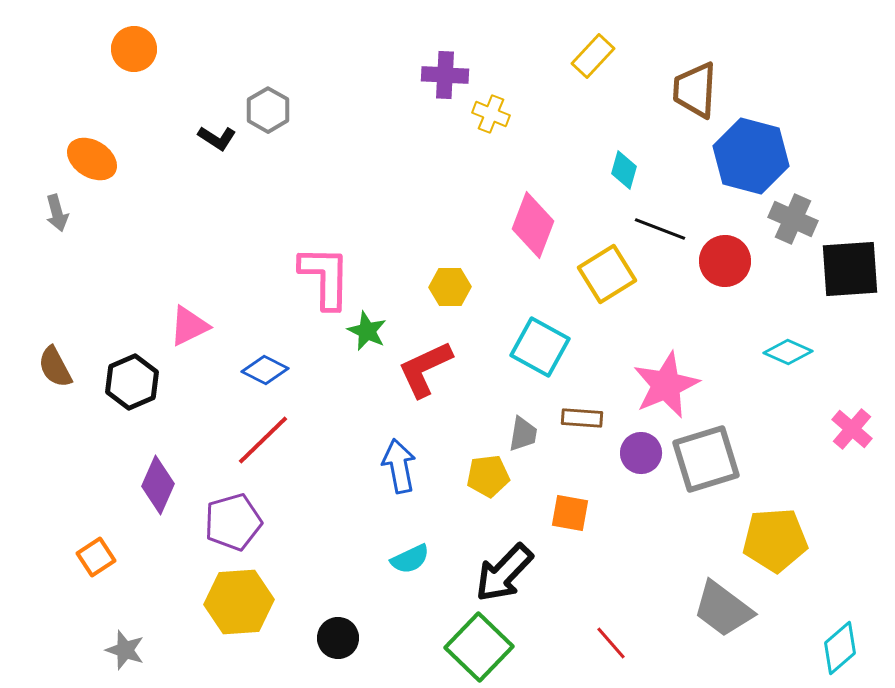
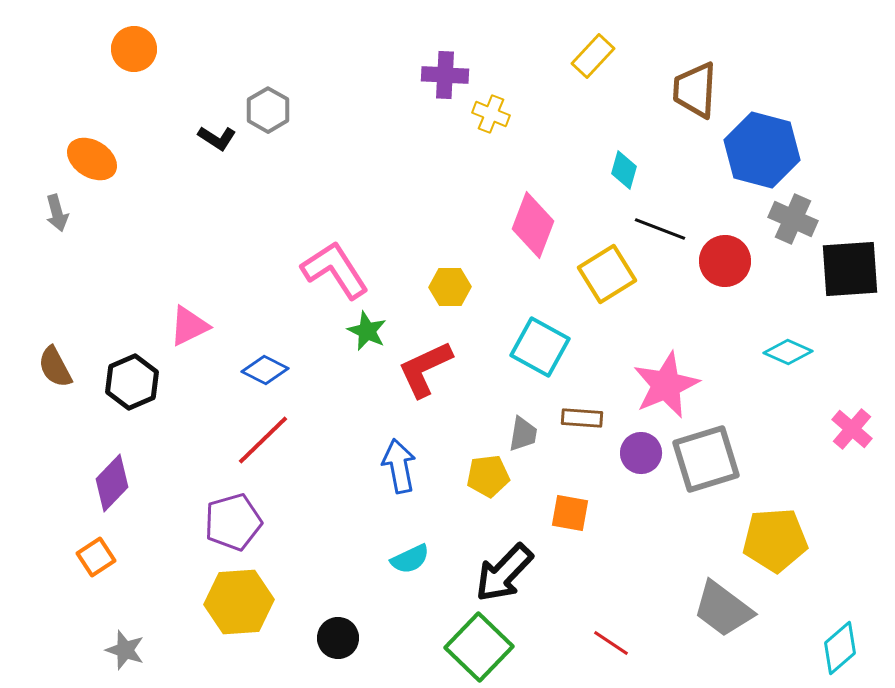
blue hexagon at (751, 156): moved 11 px right, 6 px up
pink L-shape at (325, 277): moved 10 px right, 7 px up; rotated 34 degrees counterclockwise
purple diamond at (158, 485): moved 46 px left, 2 px up; rotated 20 degrees clockwise
red line at (611, 643): rotated 15 degrees counterclockwise
